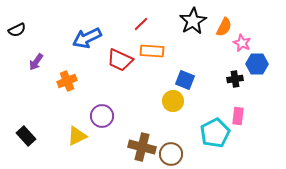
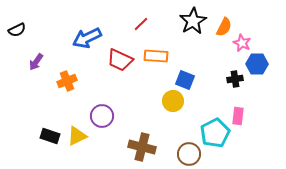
orange rectangle: moved 4 px right, 5 px down
black rectangle: moved 24 px right; rotated 30 degrees counterclockwise
brown circle: moved 18 px right
